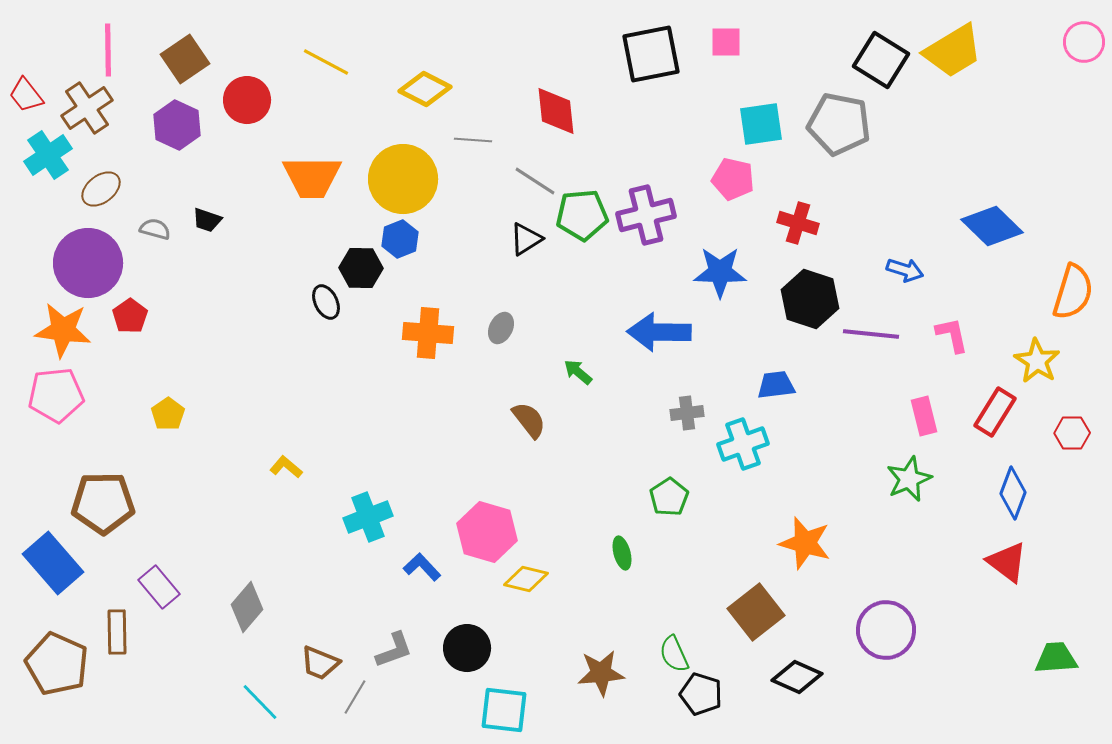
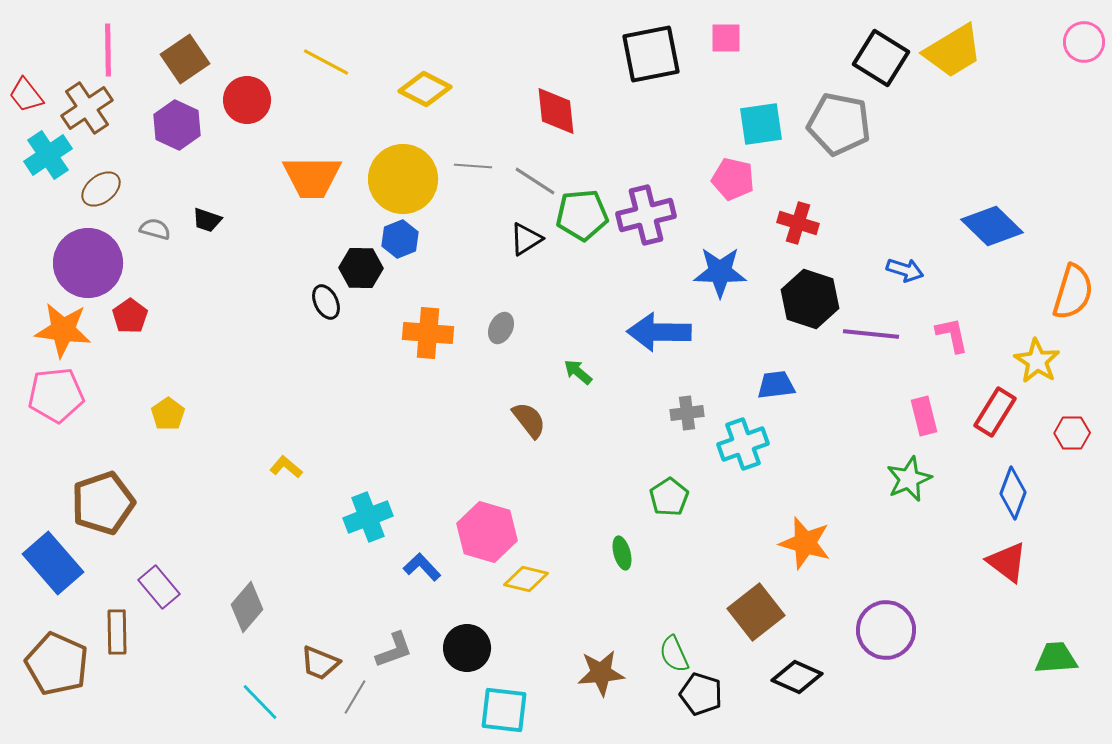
pink square at (726, 42): moved 4 px up
black square at (881, 60): moved 2 px up
gray line at (473, 140): moved 26 px down
brown pentagon at (103, 503): rotated 18 degrees counterclockwise
